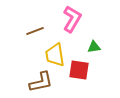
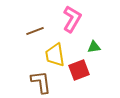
red square: rotated 30 degrees counterclockwise
brown L-shape: rotated 85 degrees counterclockwise
